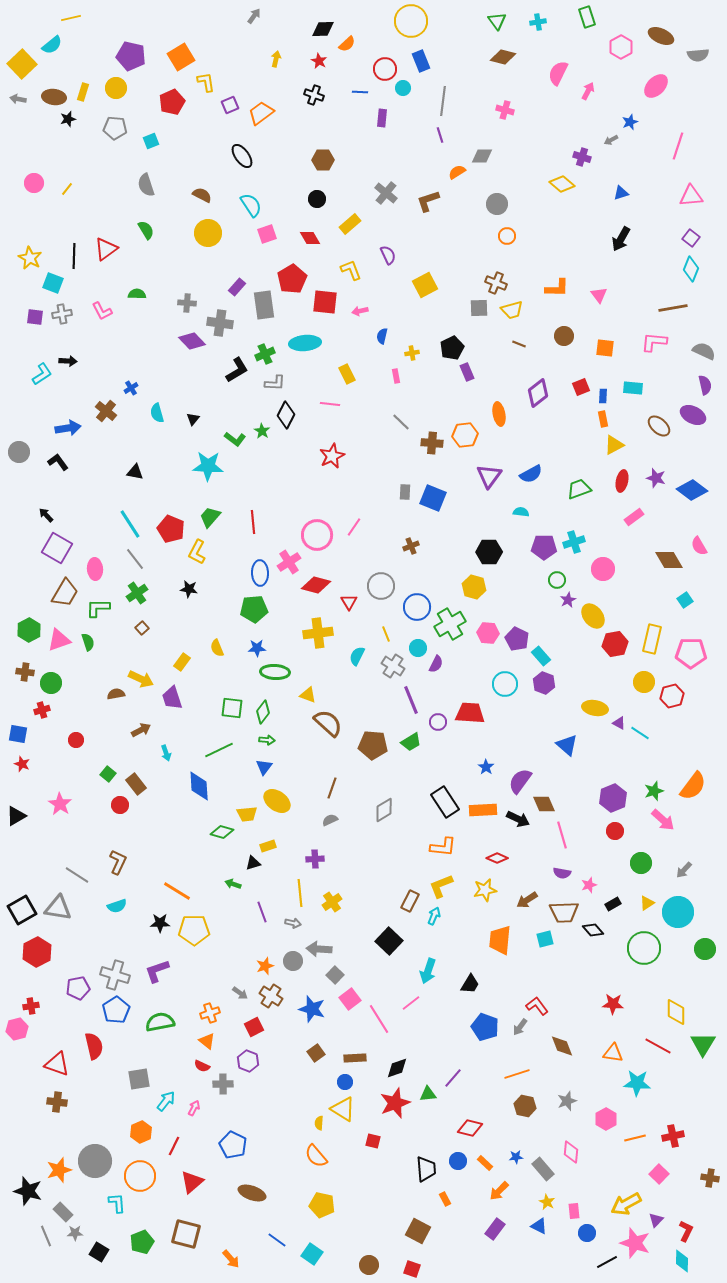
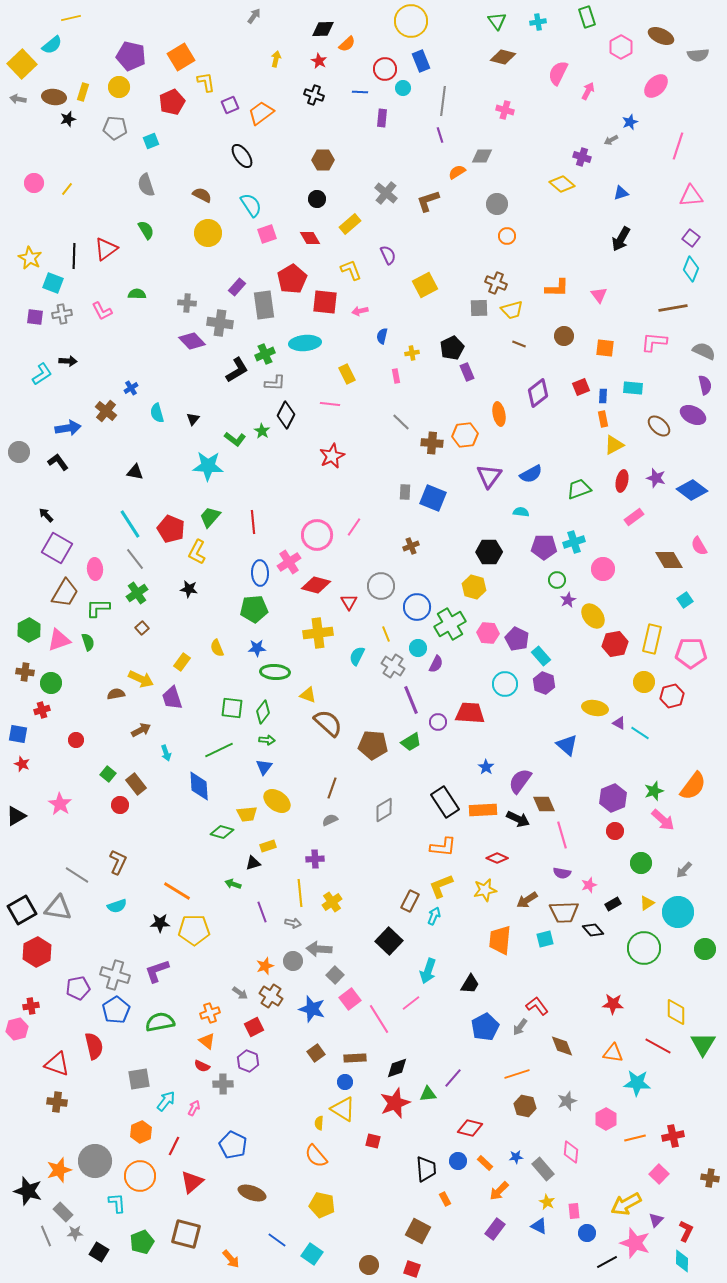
yellow circle at (116, 88): moved 3 px right, 1 px up
blue pentagon at (485, 1027): rotated 24 degrees clockwise
